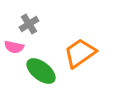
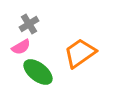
pink semicircle: moved 7 px right; rotated 42 degrees counterclockwise
green ellipse: moved 3 px left, 1 px down
